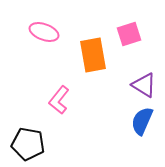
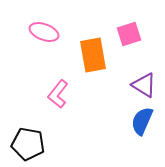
pink L-shape: moved 1 px left, 6 px up
